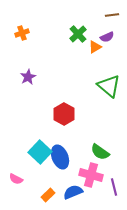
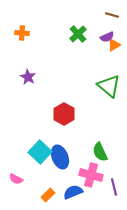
brown line: rotated 24 degrees clockwise
orange cross: rotated 24 degrees clockwise
orange triangle: moved 19 px right, 2 px up
purple star: rotated 14 degrees counterclockwise
green semicircle: rotated 30 degrees clockwise
